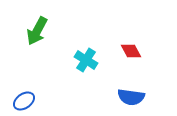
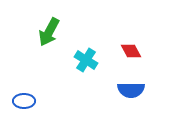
green arrow: moved 12 px right, 1 px down
blue semicircle: moved 7 px up; rotated 8 degrees counterclockwise
blue ellipse: rotated 35 degrees clockwise
